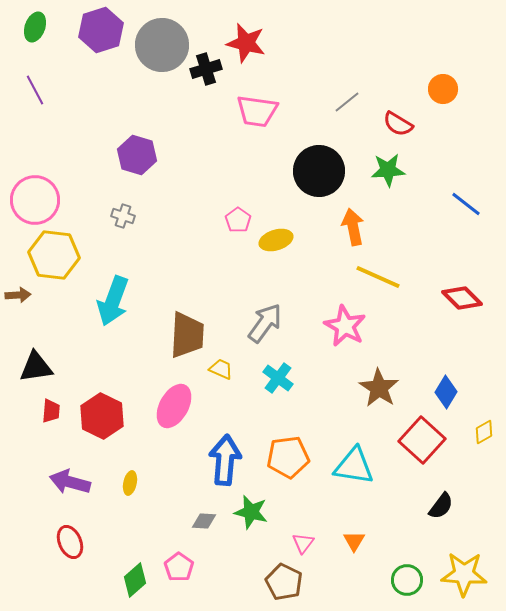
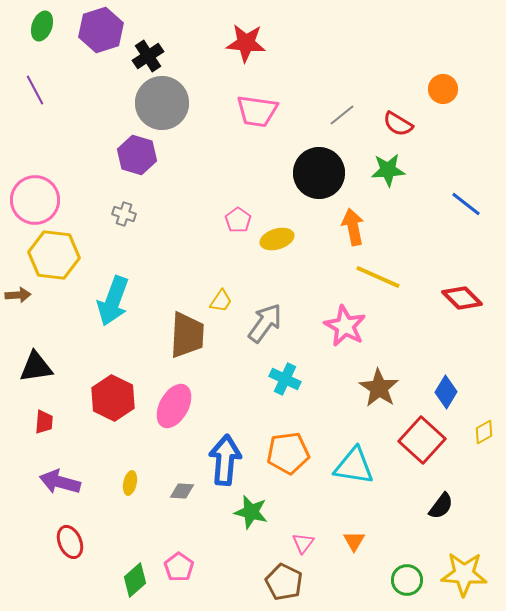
green ellipse at (35, 27): moved 7 px right, 1 px up
red star at (246, 43): rotated 9 degrees counterclockwise
gray circle at (162, 45): moved 58 px down
black cross at (206, 69): moved 58 px left, 13 px up; rotated 16 degrees counterclockwise
gray line at (347, 102): moved 5 px left, 13 px down
black circle at (319, 171): moved 2 px down
gray cross at (123, 216): moved 1 px right, 2 px up
yellow ellipse at (276, 240): moved 1 px right, 1 px up
yellow trapezoid at (221, 369): moved 68 px up; rotated 100 degrees clockwise
cyan cross at (278, 378): moved 7 px right, 1 px down; rotated 12 degrees counterclockwise
red trapezoid at (51, 411): moved 7 px left, 11 px down
red hexagon at (102, 416): moved 11 px right, 18 px up
orange pentagon at (288, 457): moved 4 px up
purple arrow at (70, 482): moved 10 px left
gray diamond at (204, 521): moved 22 px left, 30 px up
